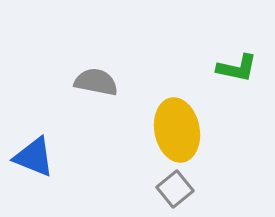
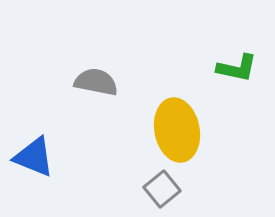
gray square: moved 13 px left
